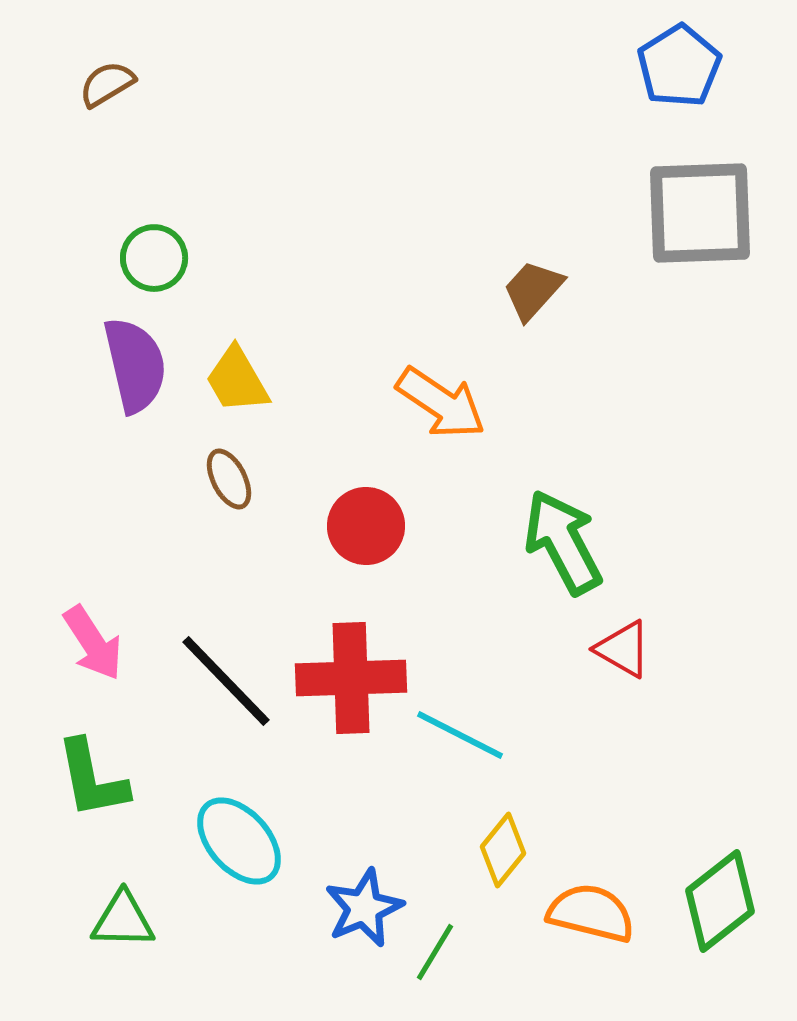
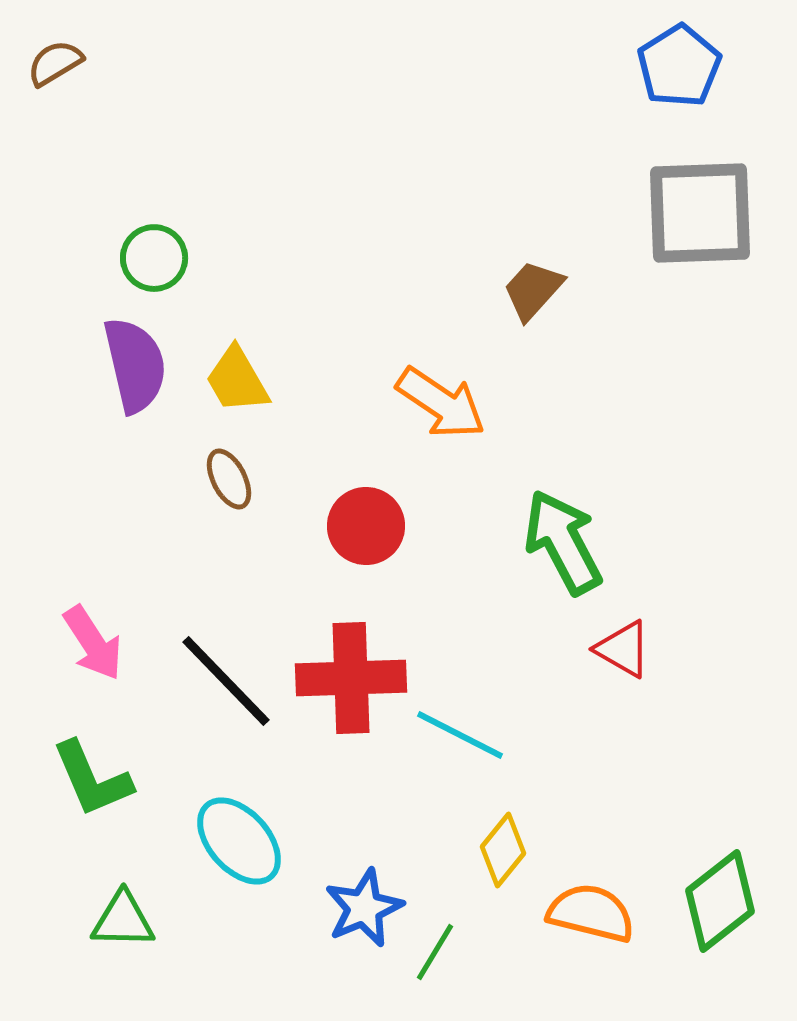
brown semicircle: moved 52 px left, 21 px up
green L-shape: rotated 12 degrees counterclockwise
